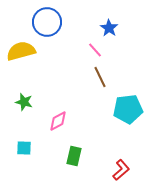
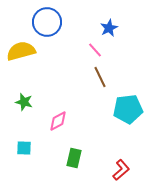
blue star: rotated 12 degrees clockwise
green rectangle: moved 2 px down
